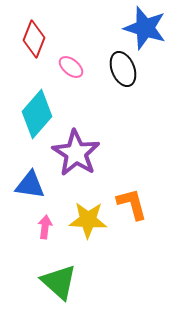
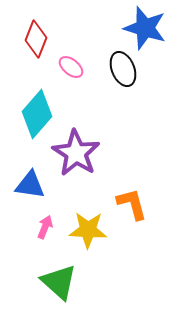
red diamond: moved 2 px right
yellow star: moved 10 px down
pink arrow: rotated 15 degrees clockwise
